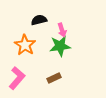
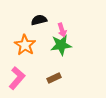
green star: moved 1 px right, 1 px up
